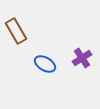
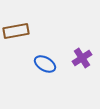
brown rectangle: rotated 70 degrees counterclockwise
